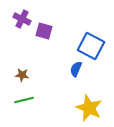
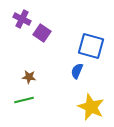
purple square: moved 2 px left, 2 px down; rotated 18 degrees clockwise
blue square: rotated 12 degrees counterclockwise
blue semicircle: moved 1 px right, 2 px down
brown star: moved 7 px right, 2 px down
yellow star: moved 2 px right, 1 px up
